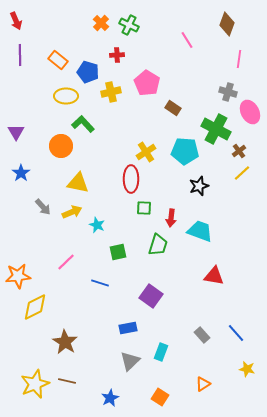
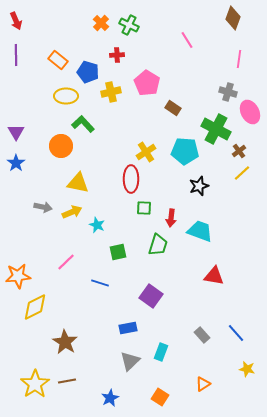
brown diamond at (227, 24): moved 6 px right, 6 px up
purple line at (20, 55): moved 4 px left
blue star at (21, 173): moved 5 px left, 10 px up
gray arrow at (43, 207): rotated 36 degrees counterclockwise
brown line at (67, 381): rotated 24 degrees counterclockwise
yellow star at (35, 384): rotated 12 degrees counterclockwise
